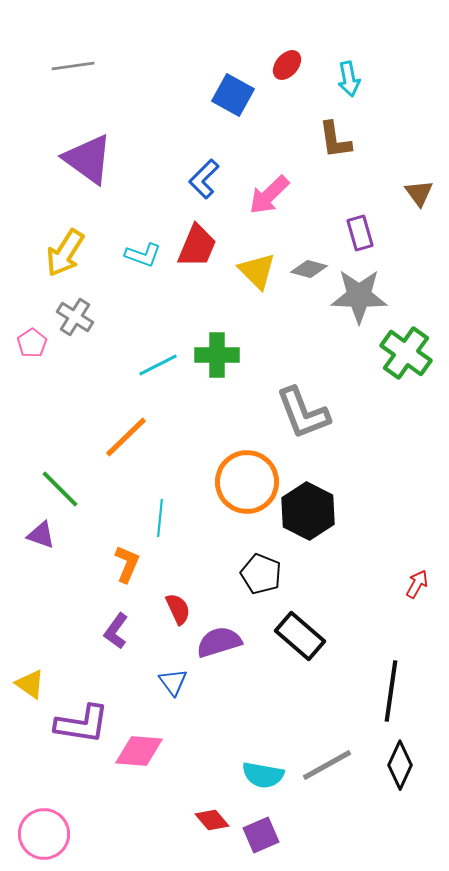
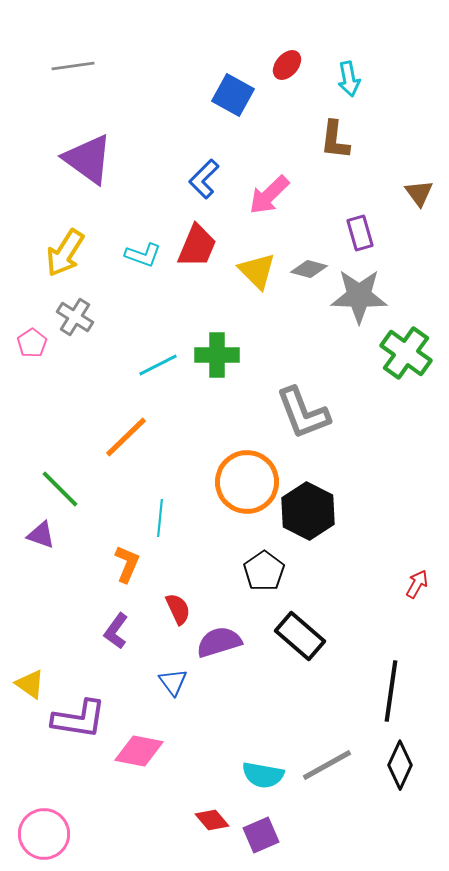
brown L-shape at (335, 140): rotated 15 degrees clockwise
black pentagon at (261, 574): moved 3 px right, 3 px up; rotated 15 degrees clockwise
purple L-shape at (82, 724): moved 3 px left, 5 px up
pink diamond at (139, 751): rotated 6 degrees clockwise
